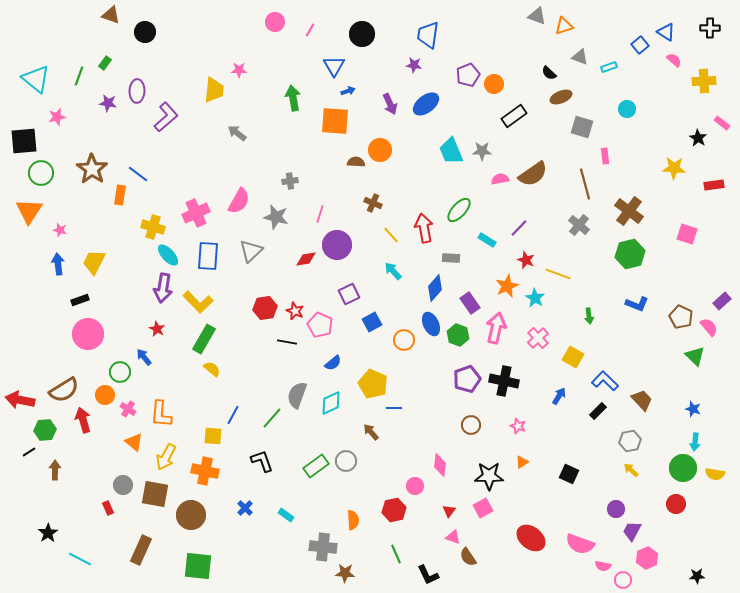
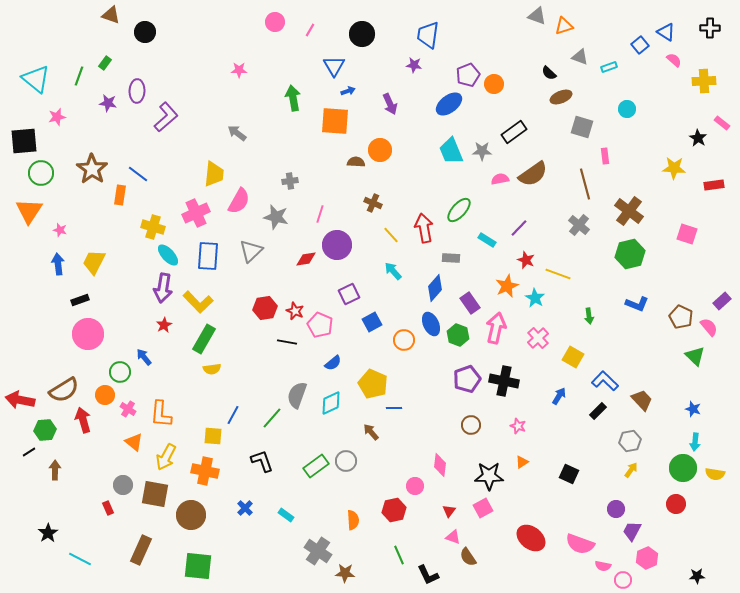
yellow trapezoid at (214, 90): moved 84 px down
blue ellipse at (426, 104): moved 23 px right
black rectangle at (514, 116): moved 16 px down
red star at (157, 329): moved 7 px right, 4 px up; rotated 14 degrees clockwise
yellow semicircle at (212, 369): rotated 132 degrees clockwise
yellow arrow at (631, 470): rotated 84 degrees clockwise
gray cross at (323, 547): moved 5 px left, 4 px down; rotated 28 degrees clockwise
green line at (396, 554): moved 3 px right, 1 px down
